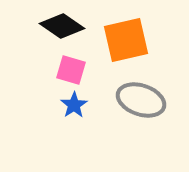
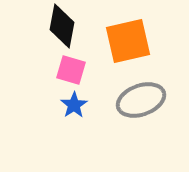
black diamond: rotated 66 degrees clockwise
orange square: moved 2 px right, 1 px down
gray ellipse: rotated 39 degrees counterclockwise
